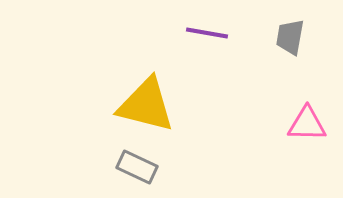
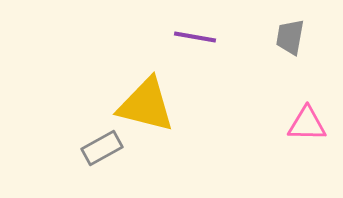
purple line: moved 12 px left, 4 px down
gray rectangle: moved 35 px left, 19 px up; rotated 54 degrees counterclockwise
